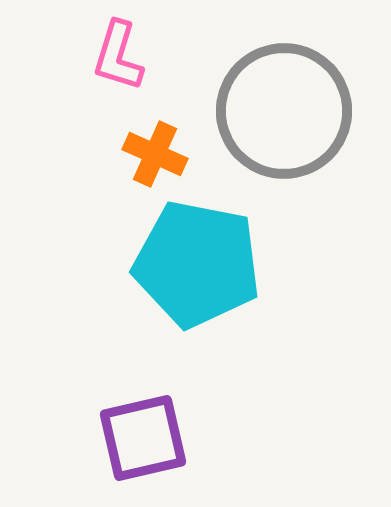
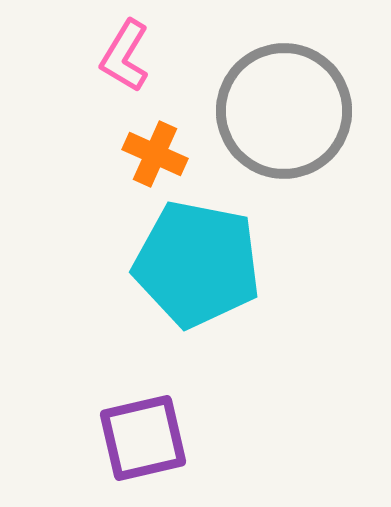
pink L-shape: moved 7 px right; rotated 14 degrees clockwise
